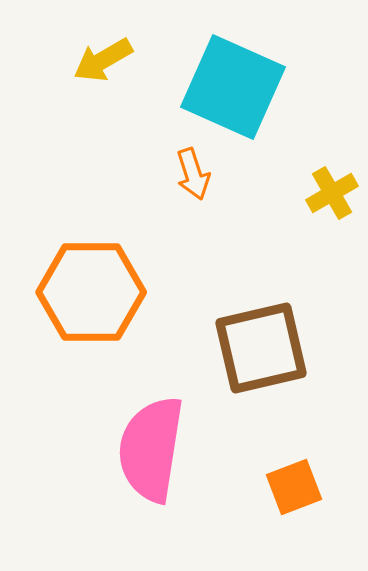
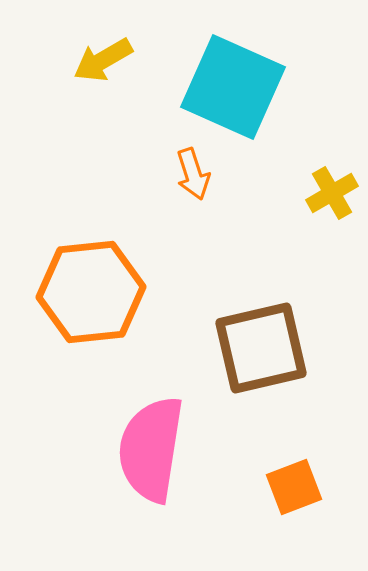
orange hexagon: rotated 6 degrees counterclockwise
